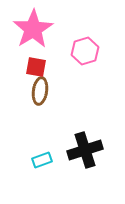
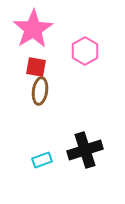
pink hexagon: rotated 12 degrees counterclockwise
